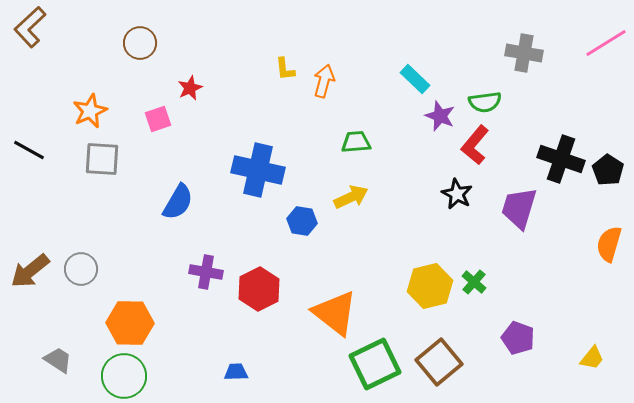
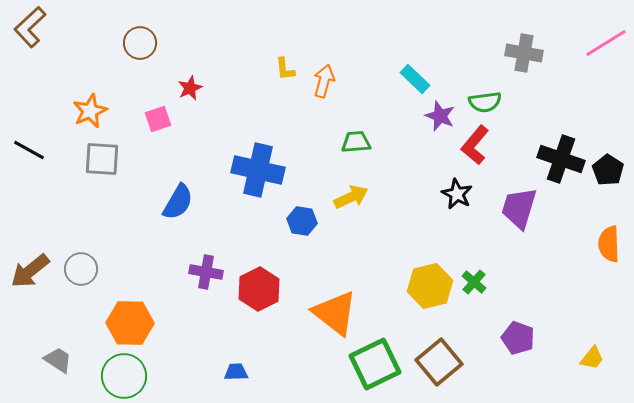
orange semicircle: rotated 18 degrees counterclockwise
